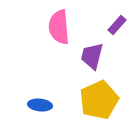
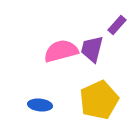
pink semicircle: moved 2 px right, 24 px down; rotated 80 degrees clockwise
purple trapezoid: moved 7 px up
